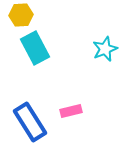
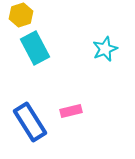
yellow hexagon: rotated 15 degrees counterclockwise
